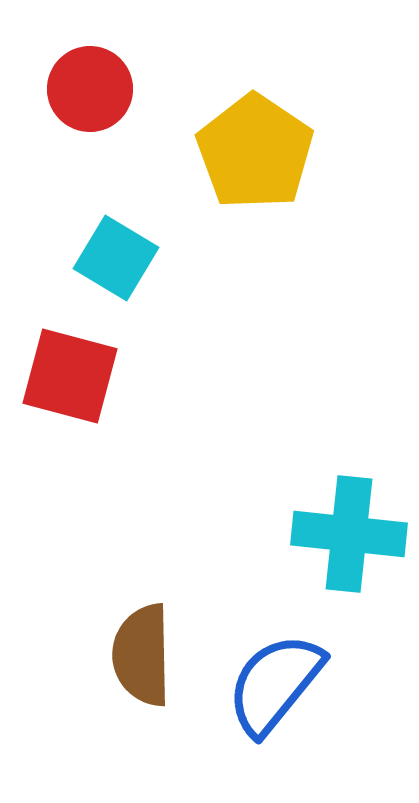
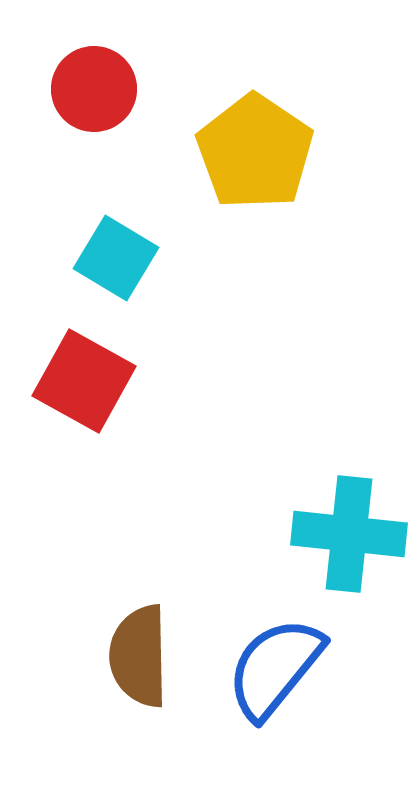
red circle: moved 4 px right
red square: moved 14 px right, 5 px down; rotated 14 degrees clockwise
brown semicircle: moved 3 px left, 1 px down
blue semicircle: moved 16 px up
